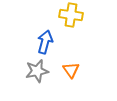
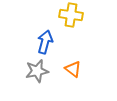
orange triangle: moved 2 px right, 1 px up; rotated 18 degrees counterclockwise
